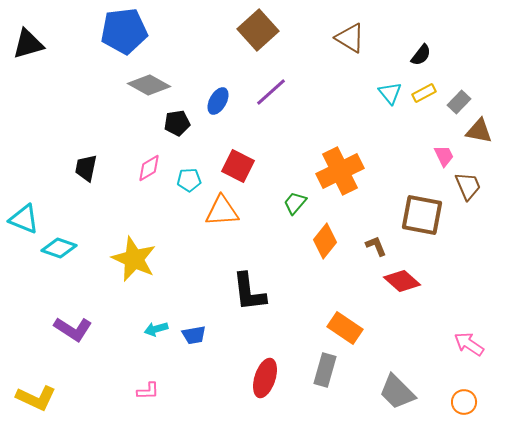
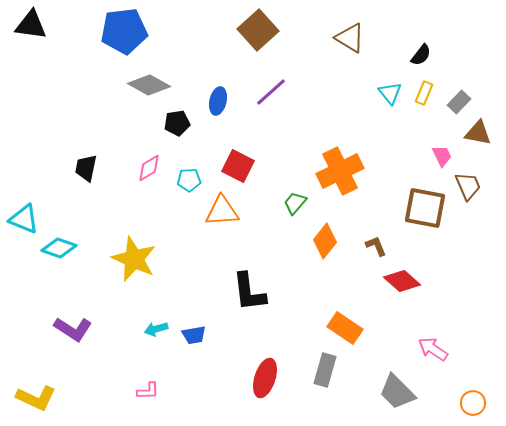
black triangle at (28, 44): moved 3 px right, 19 px up; rotated 24 degrees clockwise
yellow rectangle at (424, 93): rotated 40 degrees counterclockwise
blue ellipse at (218, 101): rotated 16 degrees counterclockwise
brown triangle at (479, 131): moved 1 px left, 2 px down
pink trapezoid at (444, 156): moved 2 px left
brown square at (422, 215): moved 3 px right, 7 px up
pink arrow at (469, 344): moved 36 px left, 5 px down
orange circle at (464, 402): moved 9 px right, 1 px down
